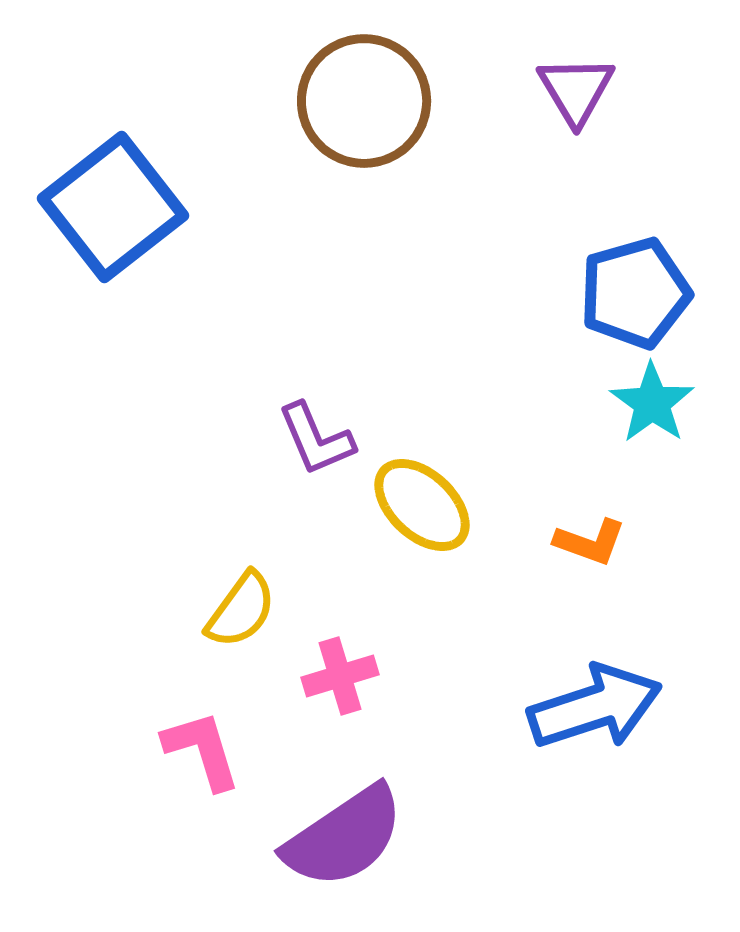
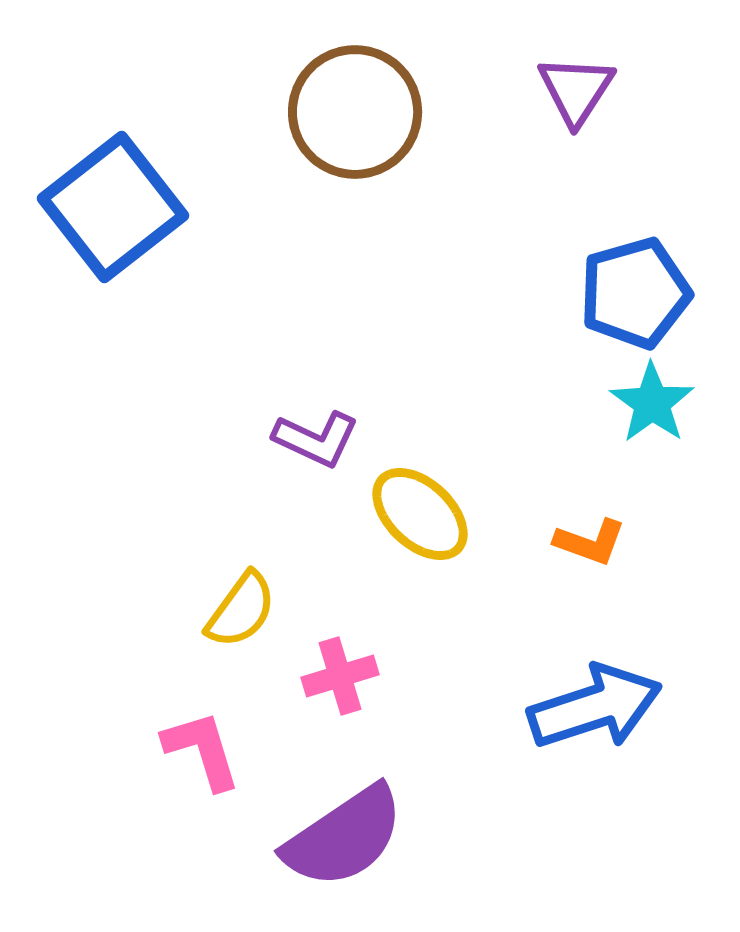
purple triangle: rotated 4 degrees clockwise
brown circle: moved 9 px left, 11 px down
purple L-shape: rotated 42 degrees counterclockwise
yellow ellipse: moved 2 px left, 9 px down
